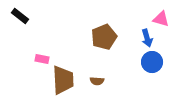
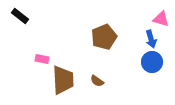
blue arrow: moved 4 px right, 1 px down
brown semicircle: rotated 32 degrees clockwise
